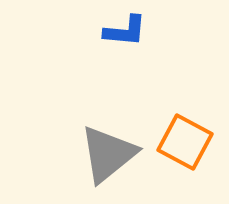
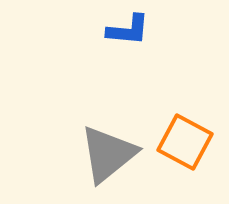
blue L-shape: moved 3 px right, 1 px up
